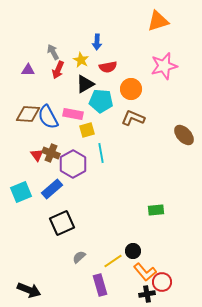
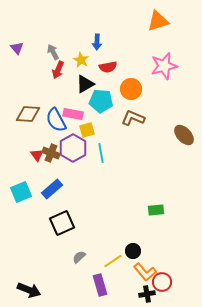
purple triangle: moved 11 px left, 22 px up; rotated 48 degrees clockwise
blue semicircle: moved 8 px right, 3 px down
purple hexagon: moved 16 px up
